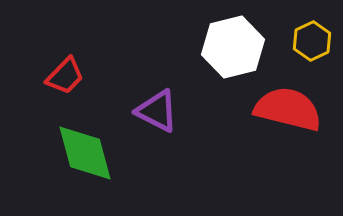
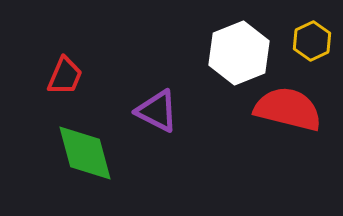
white hexagon: moved 6 px right, 6 px down; rotated 8 degrees counterclockwise
red trapezoid: rotated 21 degrees counterclockwise
